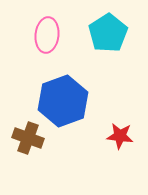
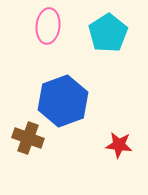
pink ellipse: moved 1 px right, 9 px up
red star: moved 1 px left, 9 px down
